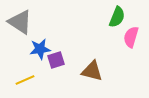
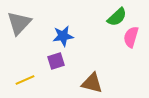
green semicircle: rotated 25 degrees clockwise
gray triangle: moved 1 px left, 1 px down; rotated 40 degrees clockwise
blue star: moved 23 px right, 13 px up
purple square: moved 1 px down
brown triangle: moved 12 px down
